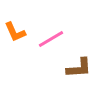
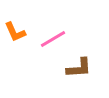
pink line: moved 2 px right
